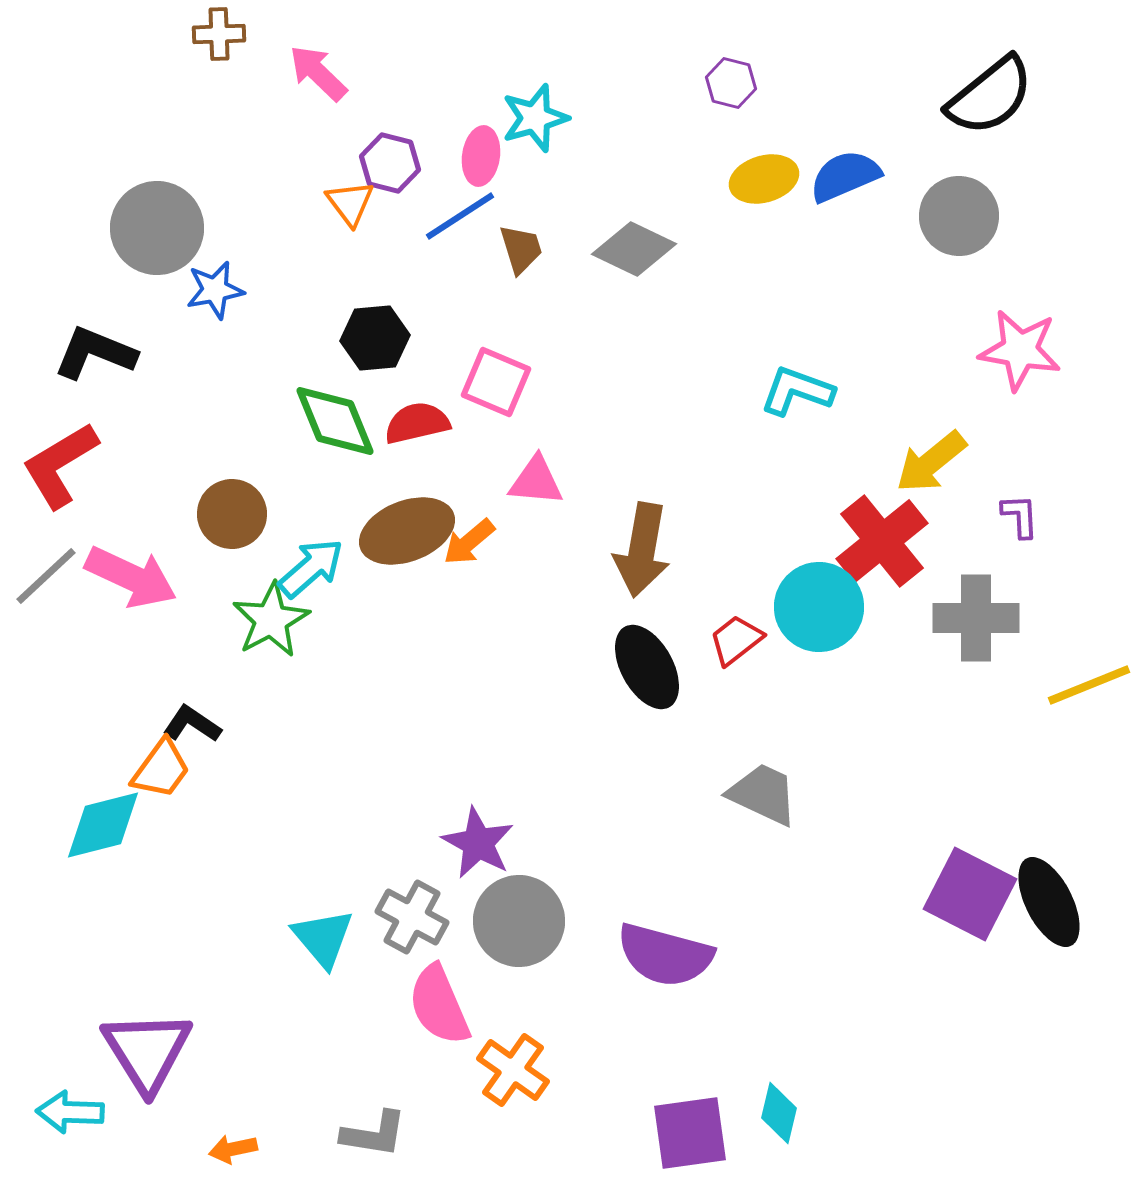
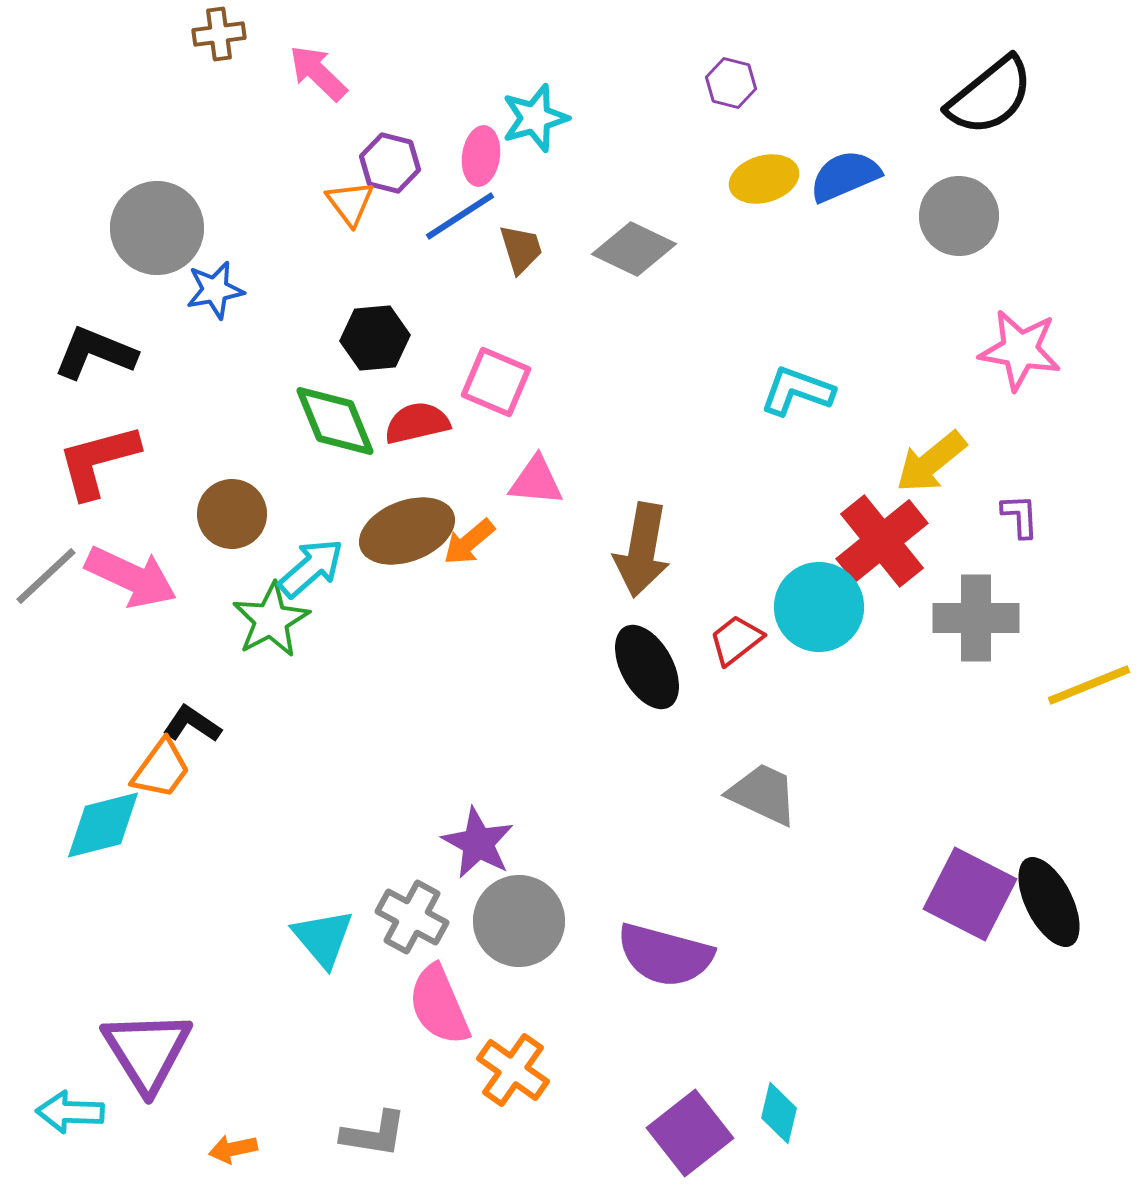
brown cross at (219, 34): rotated 6 degrees counterclockwise
red L-shape at (60, 465): moved 38 px right, 4 px up; rotated 16 degrees clockwise
purple square at (690, 1133): rotated 30 degrees counterclockwise
